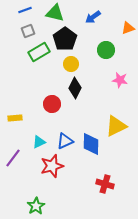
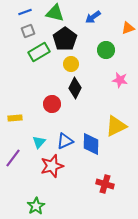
blue line: moved 2 px down
cyan triangle: rotated 24 degrees counterclockwise
